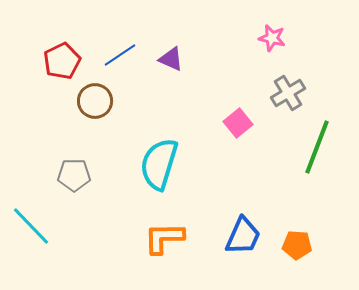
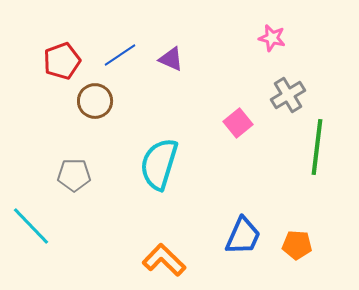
red pentagon: rotated 6 degrees clockwise
gray cross: moved 2 px down
green line: rotated 14 degrees counterclockwise
orange L-shape: moved 22 px down; rotated 45 degrees clockwise
